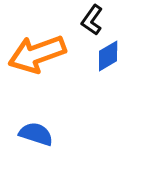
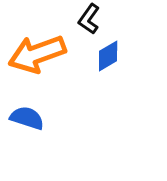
black L-shape: moved 3 px left, 1 px up
blue semicircle: moved 9 px left, 16 px up
